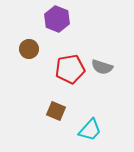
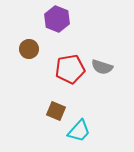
cyan trapezoid: moved 11 px left, 1 px down
